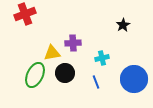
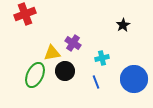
purple cross: rotated 35 degrees clockwise
black circle: moved 2 px up
